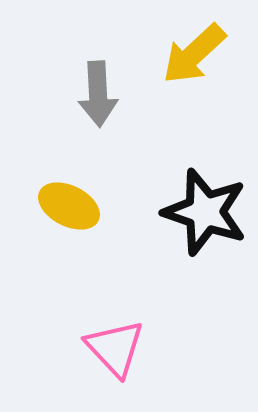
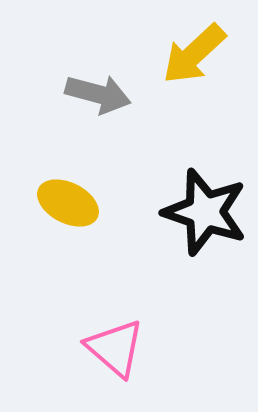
gray arrow: rotated 72 degrees counterclockwise
yellow ellipse: moved 1 px left, 3 px up
pink triangle: rotated 6 degrees counterclockwise
